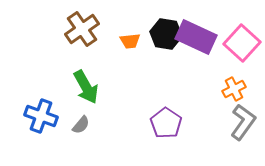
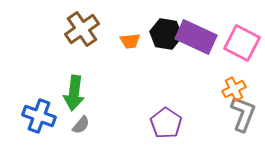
pink square: rotated 15 degrees counterclockwise
green arrow: moved 12 px left, 6 px down; rotated 36 degrees clockwise
blue cross: moved 2 px left
gray L-shape: moved 8 px up; rotated 15 degrees counterclockwise
